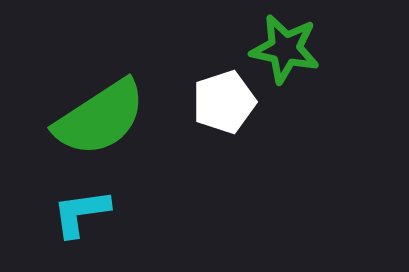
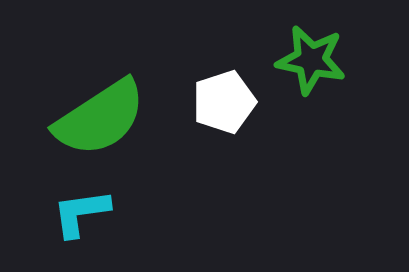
green star: moved 26 px right, 11 px down
